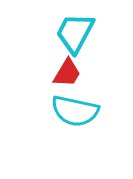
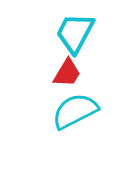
cyan semicircle: rotated 141 degrees clockwise
